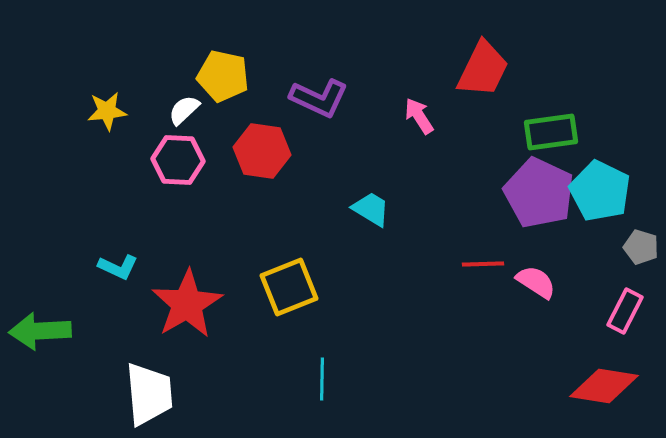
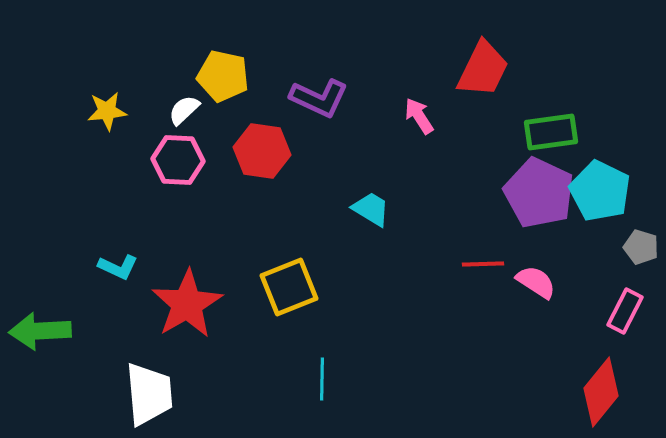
red diamond: moved 3 px left, 6 px down; rotated 60 degrees counterclockwise
